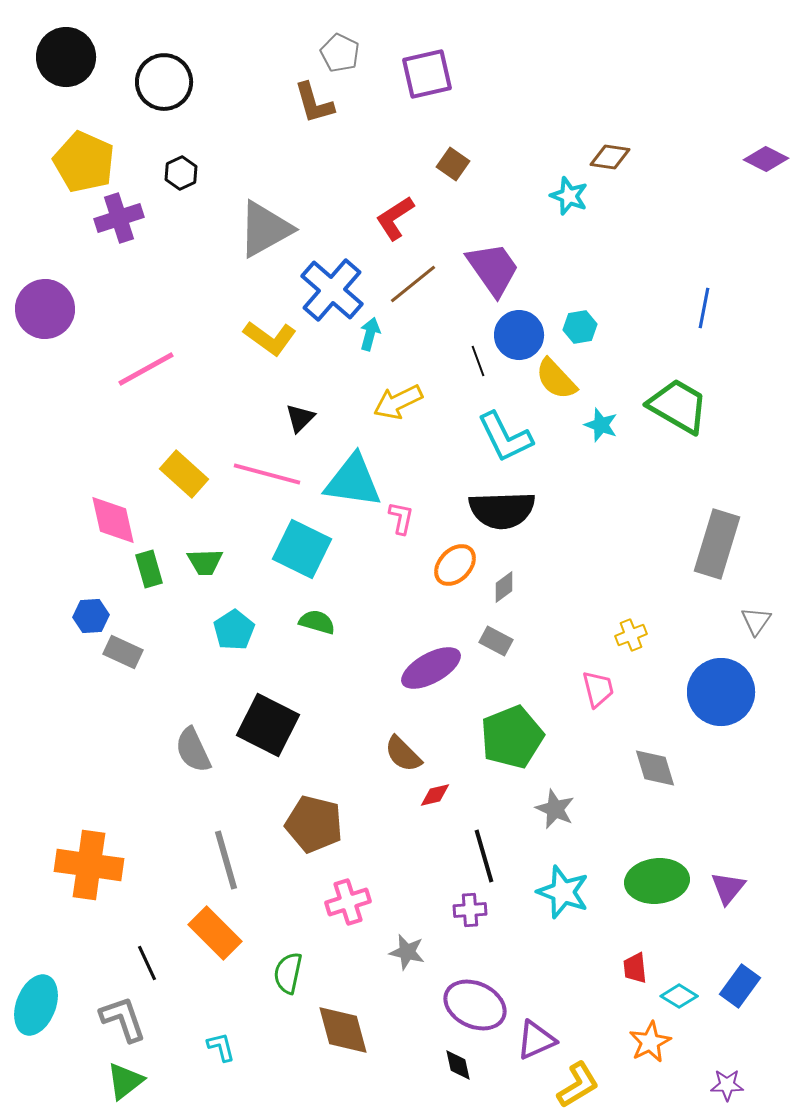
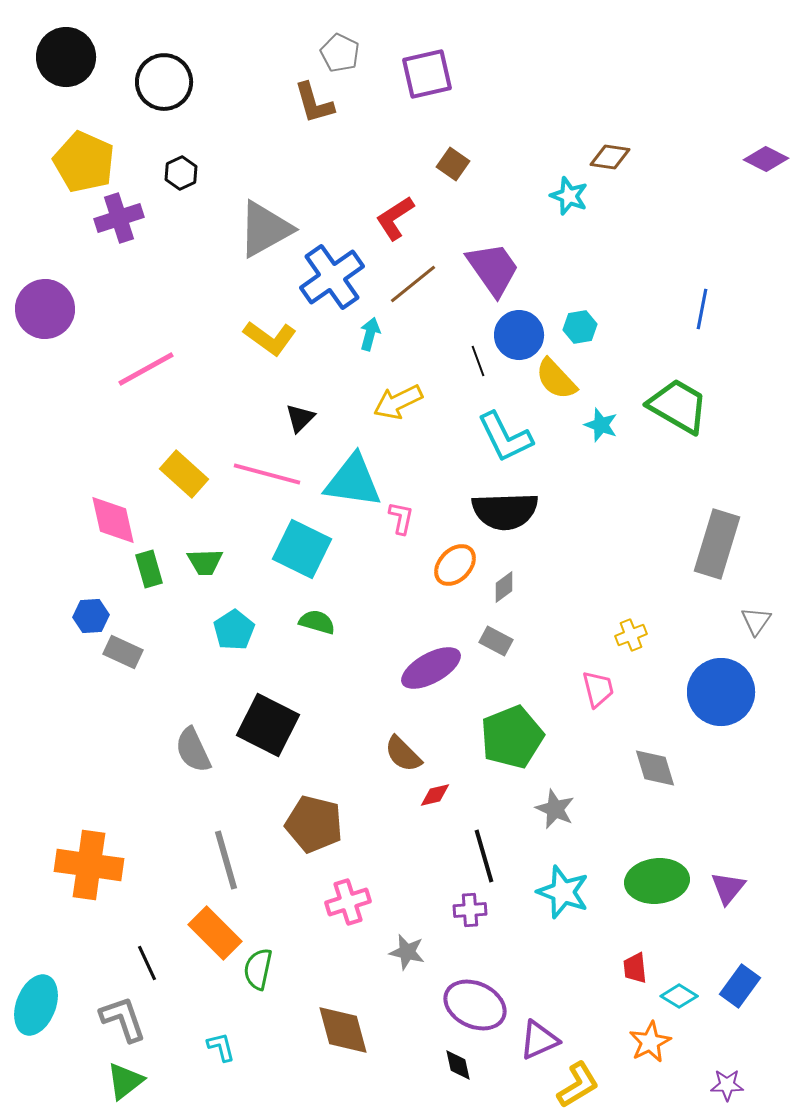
blue cross at (332, 290): moved 13 px up; rotated 14 degrees clockwise
blue line at (704, 308): moved 2 px left, 1 px down
black semicircle at (502, 510): moved 3 px right, 1 px down
green semicircle at (288, 973): moved 30 px left, 4 px up
purple triangle at (536, 1040): moved 3 px right
